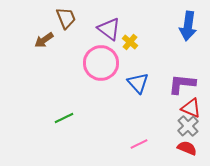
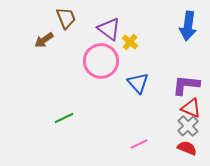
pink circle: moved 2 px up
purple L-shape: moved 4 px right, 1 px down
